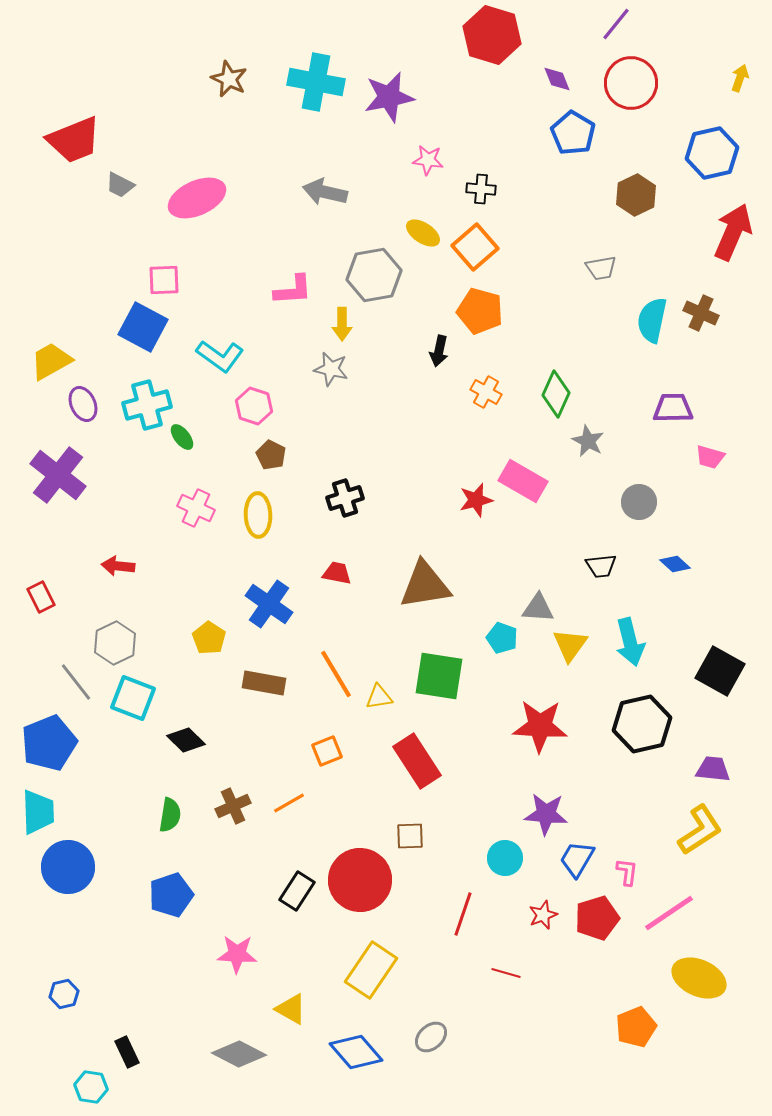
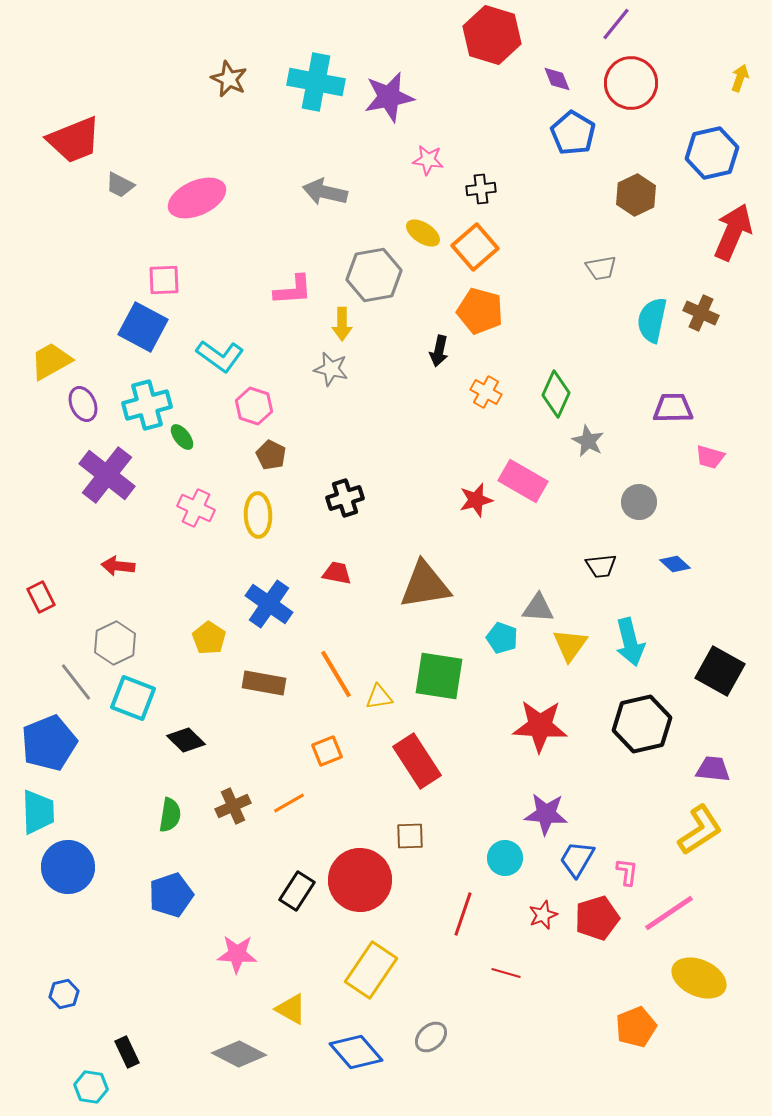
black cross at (481, 189): rotated 12 degrees counterclockwise
purple cross at (58, 475): moved 49 px right
